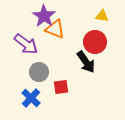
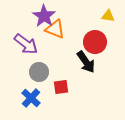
yellow triangle: moved 6 px right
